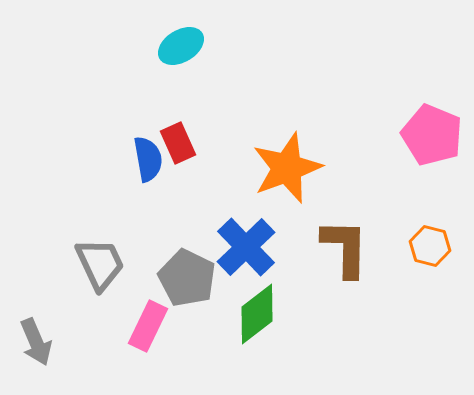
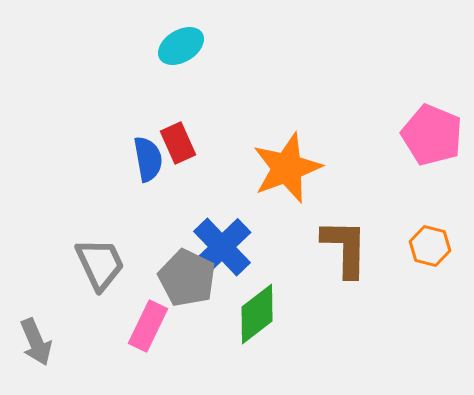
blue cross: moved 24 px left
